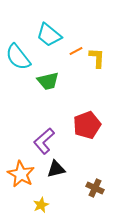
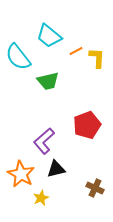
cyan trapezoid: moved 1 px down
yellow star: moved 7 px up
